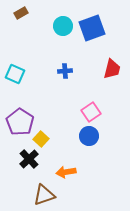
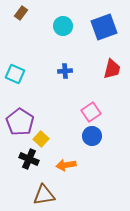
brown rectangle: rotated 24 degrees counterclockwise
blue square: moved 12 px right, 1 px up
blue circle: moved 3 px right
black cross: rotated 24 degrees counterclockwise
orange arrow: moved 7 px up
brown triangle: rotated 10 degrees clockwise
